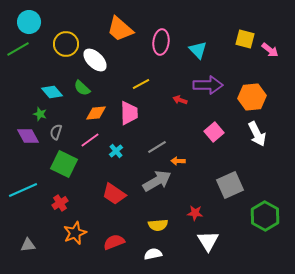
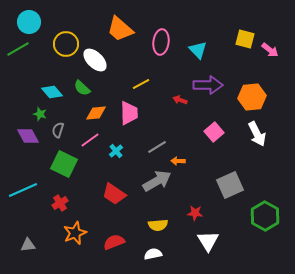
gray semicircle: moved 2 px right, 2 px up
